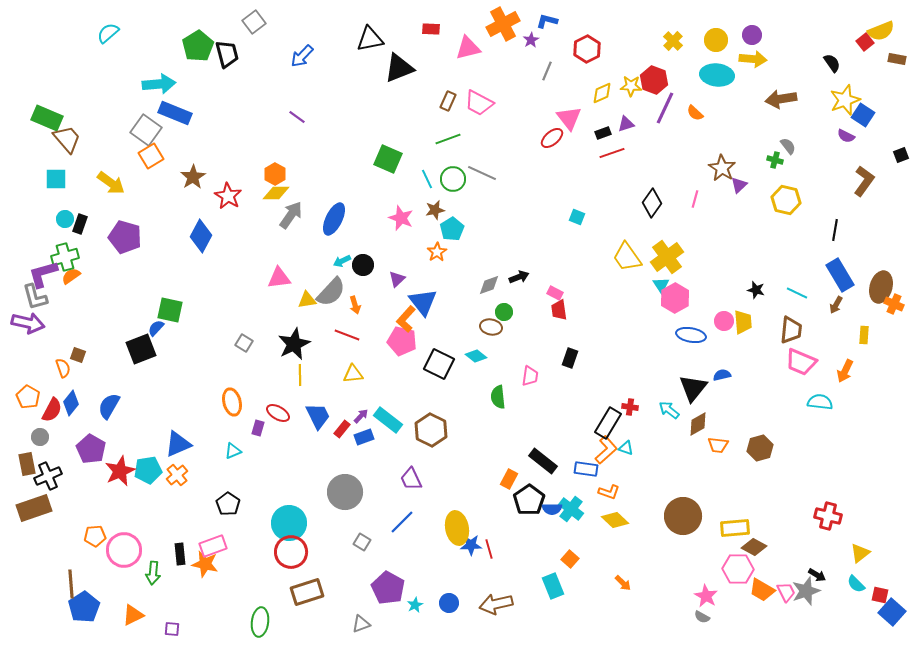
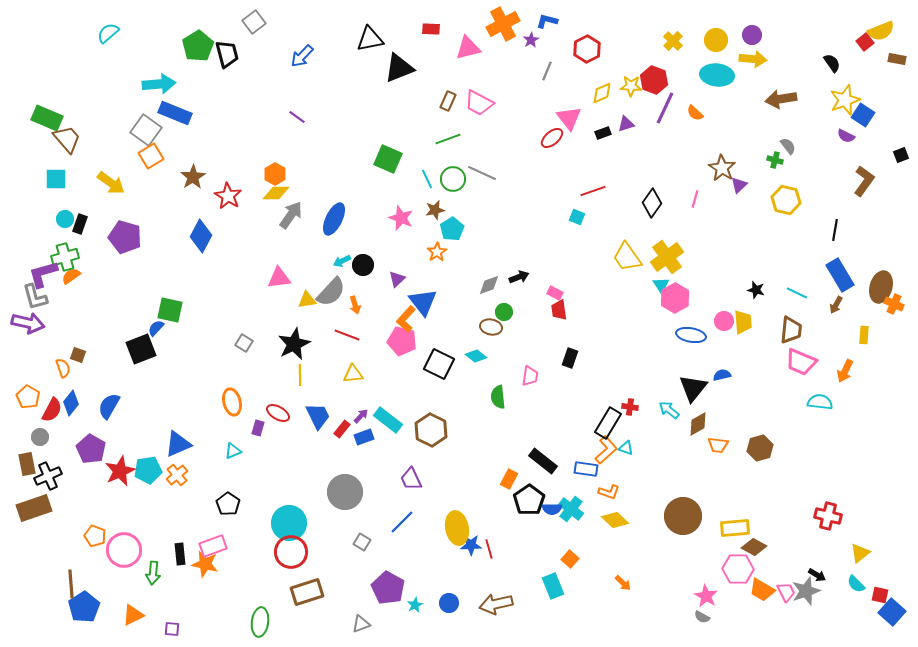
red line at (612, 153): moved 19 px left, 38 px down
orange pentagon at (95, 536): rotated 25 degrees clockwise
